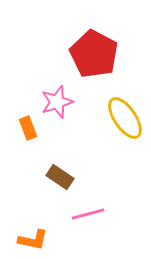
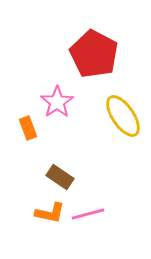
pink star: rotated 16 degrees counterclockwise
yellow ellipse: moved 2 px left, 2 px up
orange L-shape: moved 17 px right, 27 px up
